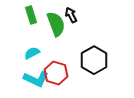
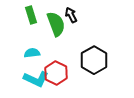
cyan semicircle: rotated 21 degrees clockwise
red hexagon: rotated 10 degrees clockwise
